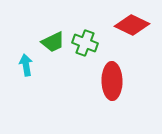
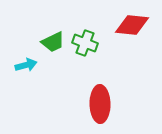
red diamond: rotated 20 degrees counterclockwise
cyan arrow: rotated 85 degrees clockwise
red ellipse: moved 12 px left, 23 px down
